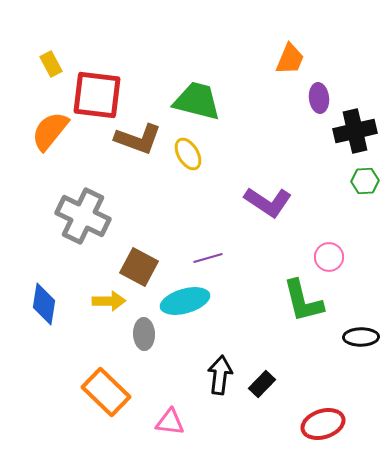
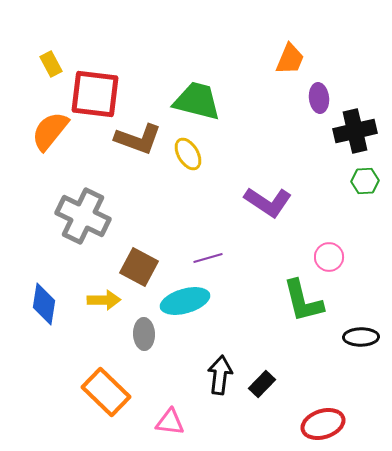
red square: moved 2 px left, 1 px up
yellow arrow: moved 5 px left, 1 px up
